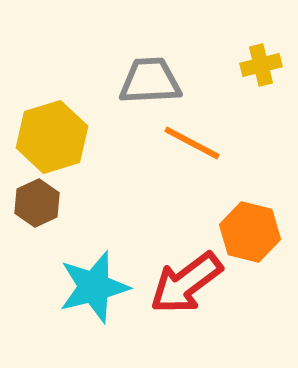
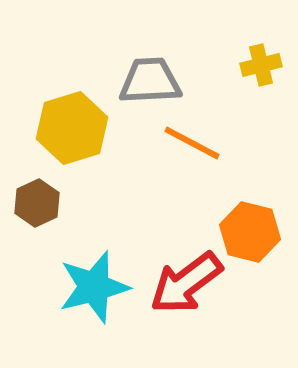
yellow hexagon: moved 20 px right, 9 px up
